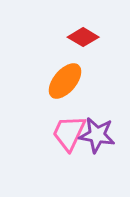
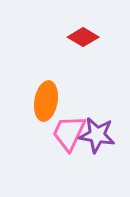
orange ellipse: moved 19 px left, 20 px down; rotated 30 degrees counterclockwise
